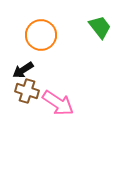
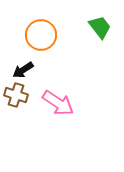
brown cross: moved 11 px left, 4 px down
